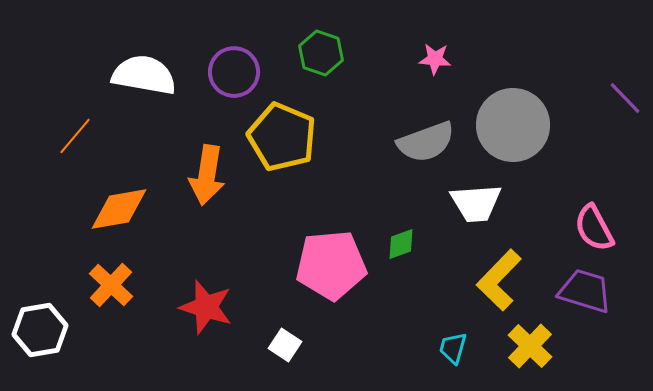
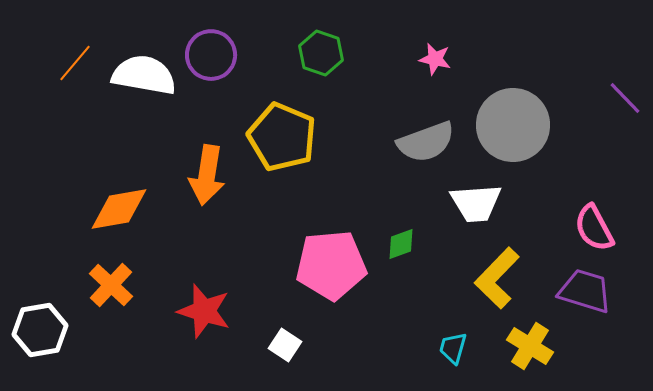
pink star: rotated 8 degrees clockwise
purple circle: moved 23 px left, 17 px up
orange line: moved 73 px up
yellow L-shape: moved 2 px left, 2 px up
red star: moved 2 px left, 4 px down
yellow cross: rotated 12 degrees counterclockwise
